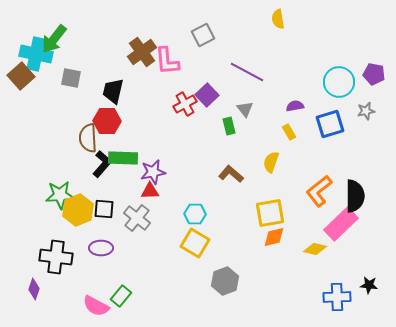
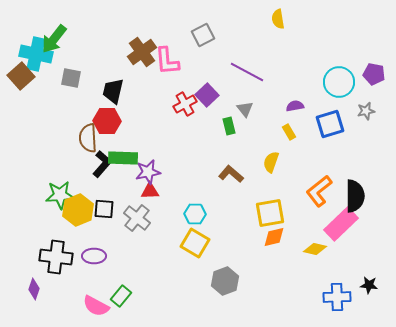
purple star at (153, 172): moved 5 px left
purple ellipse at (101, 248): moved 7 px left, 8 px down
